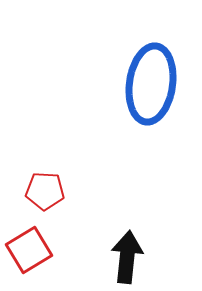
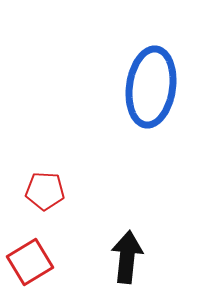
blue ellipse: moved 3 px down
red square: moved 1 px right, 12 px down
